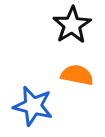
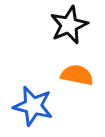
black star: moved 3 px left; rotated 9 degrees clockwise
